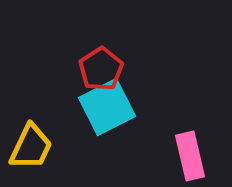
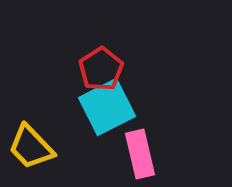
yellow trapezoid: rotated 111 degrees clockwise
pink rectangle: moved 50 px left, 2 px up
